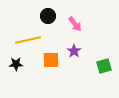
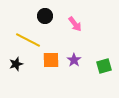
black circle: moved 3 px left
yellow line: rotated 40 degrees clockwise
purple star: moved 9 px down
black star: rotated 16 degrees counterclockwise
